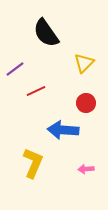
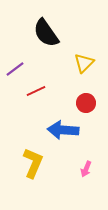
pink arrow: rotated 63 degrees counterclockwise
